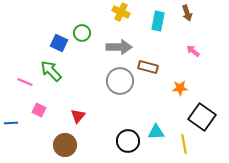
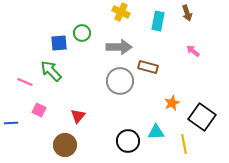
blue square: rotated 30 degrees counterclockwise
orange star: moved 8 px left, 15 px down; rotated 21 degrees counterclockwise
